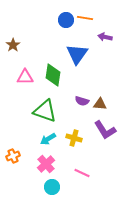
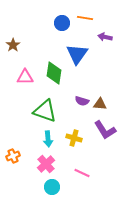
blue circle: moved 4 px left, 3 px down
green diamond: moved 1 px right, 2 px up
cyan arrow: rotated 63 degrees counterclockwise
